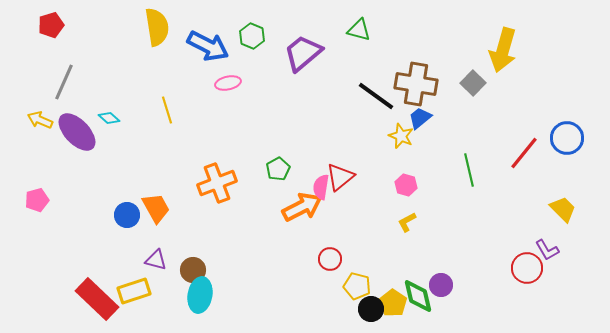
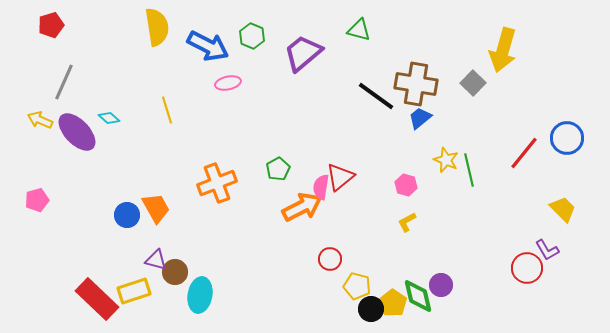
yellow star at (401, 136): moved 45 px right, 24 px down
brown circle at (193, 270): moved 18 px left, 2 px down
